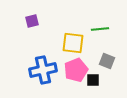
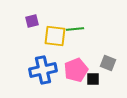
green line: moved 25 px left
yellow square: moved 18 px left, 7 px up
gray square: moved 1 px right, 2 px down
black square: moved 1 px up
